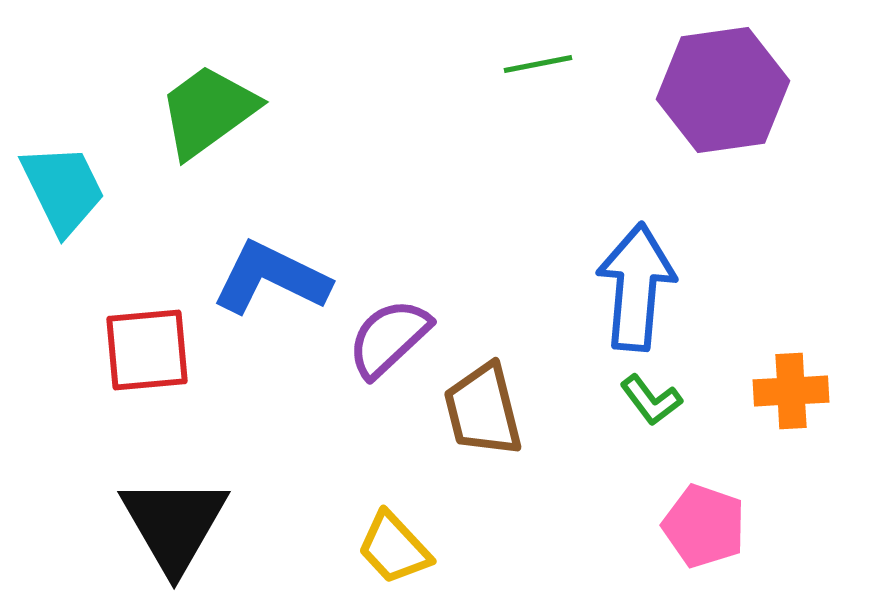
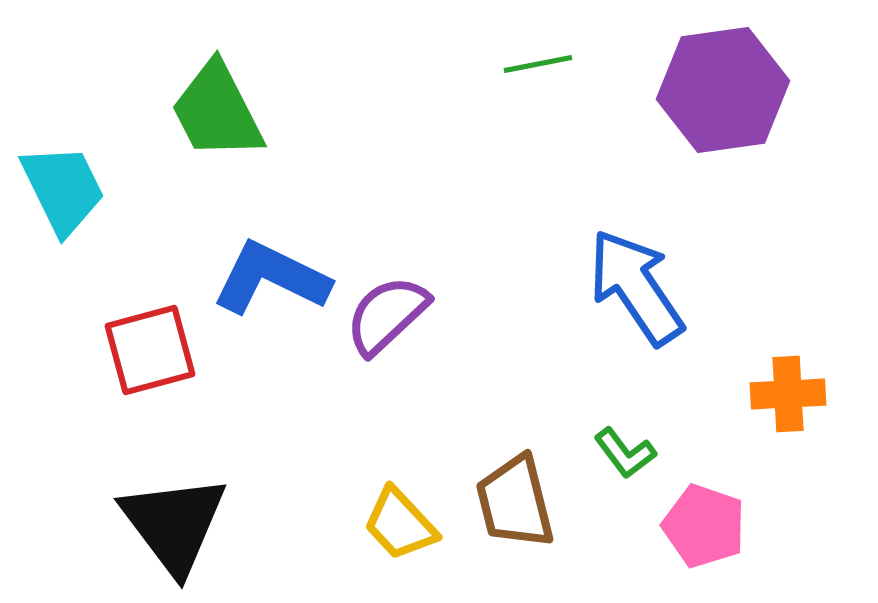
green trapezoid: moved 9 px right; rotated 81 degrees counterclockwise
blue arrow: rotated 39 degrees counterclockwise
purple semicircle: moved 2 px left, 23 px up
red square: moved 3 px right; rotated 10 degrees counterclockwise
orange cross: moved 3 px left, 3 px down
green L-shape: moved 26 px left, 53 px down
brown trapezoid: moved 32 px right, 92 px down
black triangle: rotated 7 degrees counterclockwise
yellow trapezoid: moved 6 px right, 24 px up
